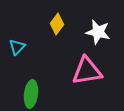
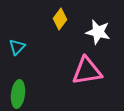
yellow diamond: moved 3 px right, 5 px up
green ellipse: moved 13 px left
